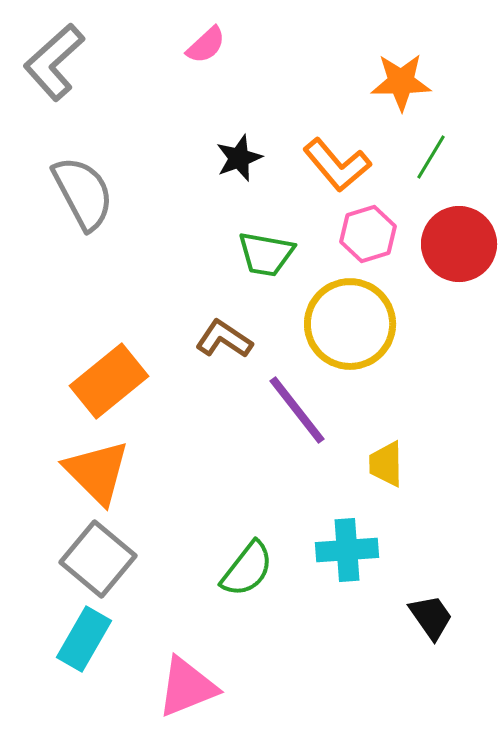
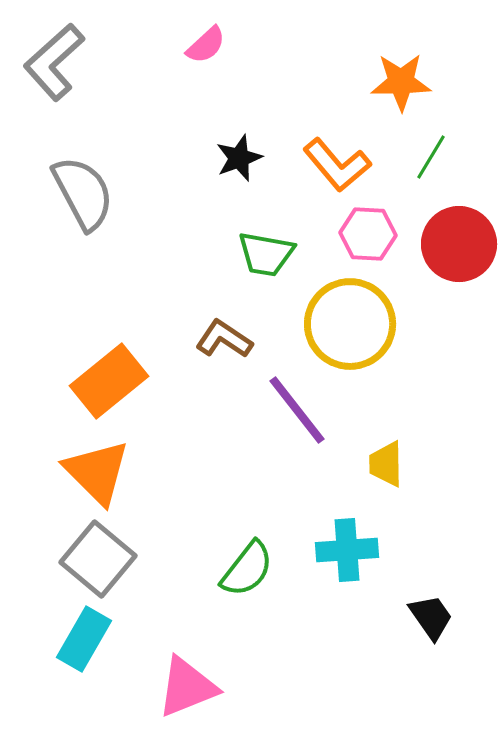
pink hexagon: rotated 20 degrees clockwise
